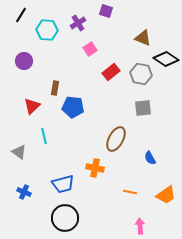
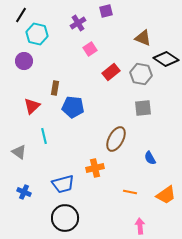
purple square: rotated 32 degrees counterclockwise
cyan hexagon: moved 10 px left, 4 px down; rotated 10 degrees clockwise
orange cross: rotated 24 degrees counterclockwise
